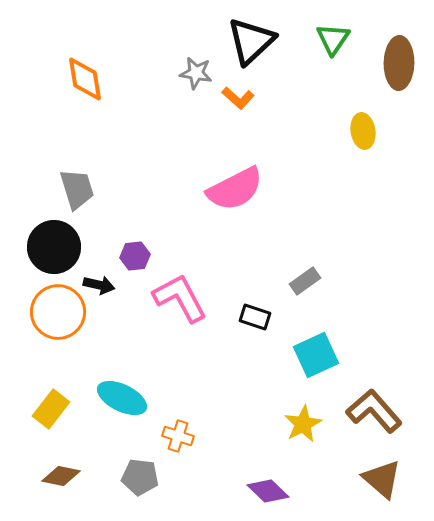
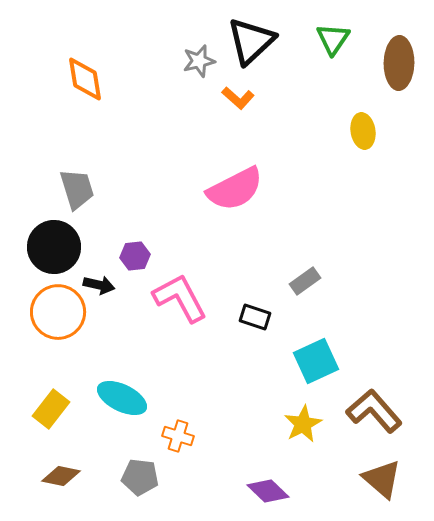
gray star: moved 3 px right, 12 px up; rotated 24 degrees counterclockwise
cyan square: moved 6 px down
